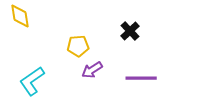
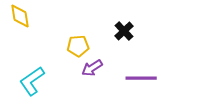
black cross: moved 6 px left
purple arrow: moved 2 px up
